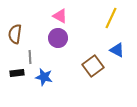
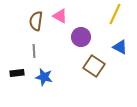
yellow line: moved 4 px right, 4 px up
brown semicircle: moved 21 px right, 13 px up
purple circle: moved 23 px right, 1 px up
blue triangle: moved 3 px right, 3 px up
gray line: moved 4 px right, 6 px up
brown square: moved 1 px right; rotated 20 degrees counterclockwise
